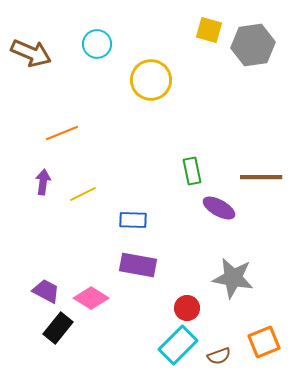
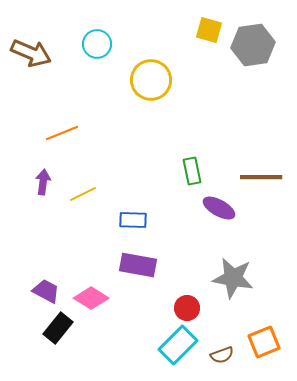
brown semicircle: moved 3 px right, 1 px up
